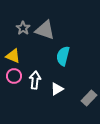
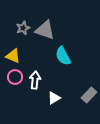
gray star: rotated 16 degrees clockwise
cyan semicircle: rotated 42 degrees counterclockwise
pink circle: moved 1 px right, 1 px down
white triangle: moved 3 px left, 9 px down
gray rectangle: moved 3 px up
